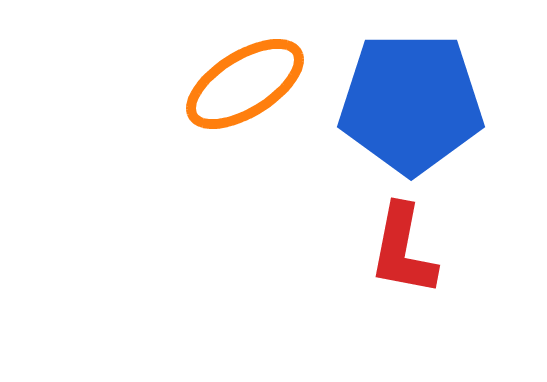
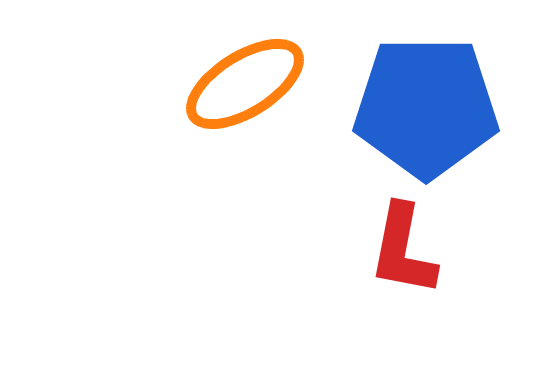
blue pentagon: moved 15 px right, 4 px down
